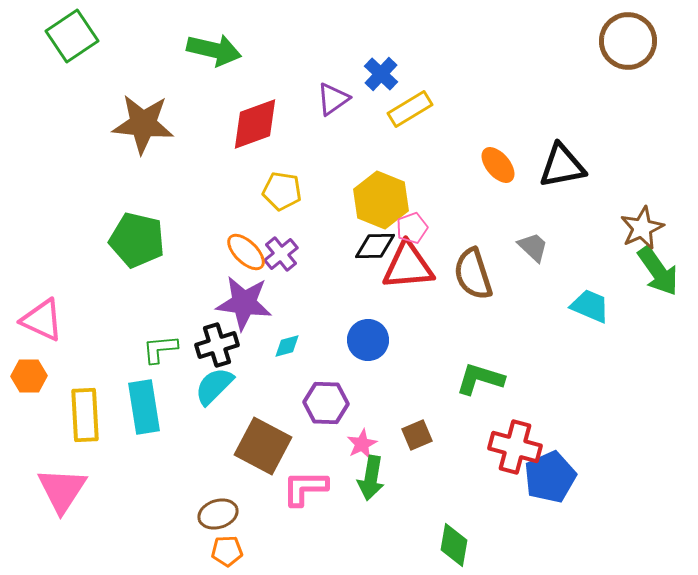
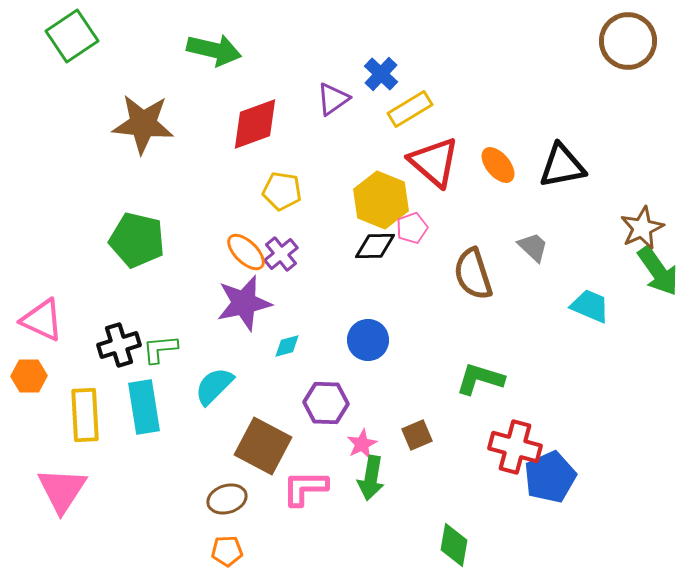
red triangle at (408, 266): moved 26 px right, 104 px up; rotated 46 degrees clockwise
purple star at (244, 303): rotated 20 degrees counterclockwise
black cross at (217, 345): moved 98 px left
brown ellipse at (218, 514): moved 9 px right, 15 px up
